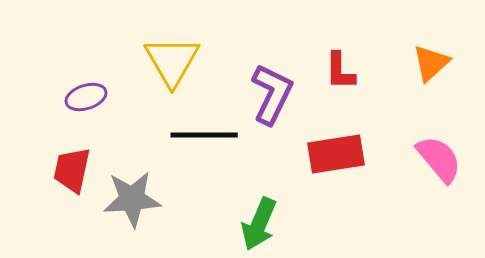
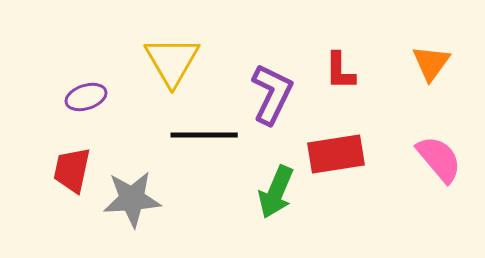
orange triangle: rotated 12 degrees counterclockwise
green arrow: moved 17 px right, 32 px up
